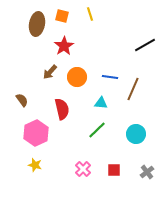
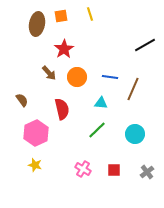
orange square: moved 1 px left; rotated 24 degrees counterclockwise
red star: moved 3 px down
brown arrow: moved 1 px left, 1 px down; rotated 84 degrees counterclockwise
cyan circle: moved 1 px left
pink cross: rotated 14 degrees counterclockwise
